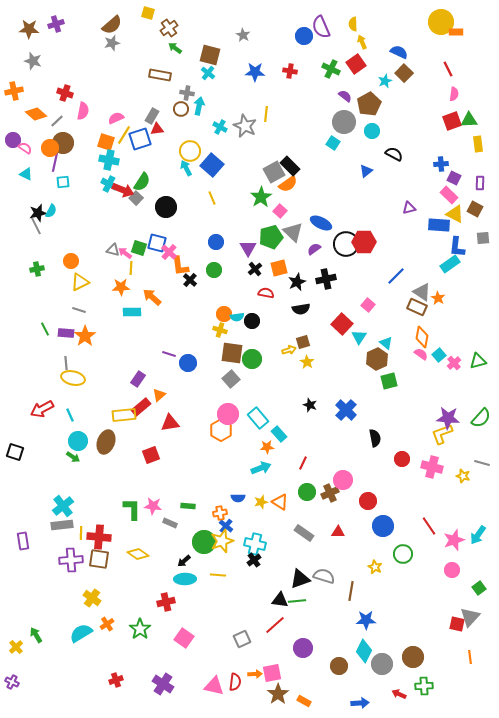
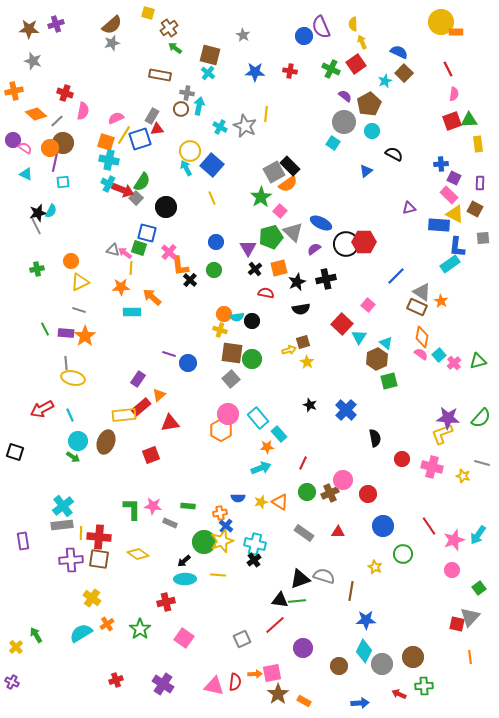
blue square at (157, 243): moved 10 px left, 10 px up
orange star at (438, 298): moved 3 px right, 3 px down
red circle at (368, 501): moved 7 px up
